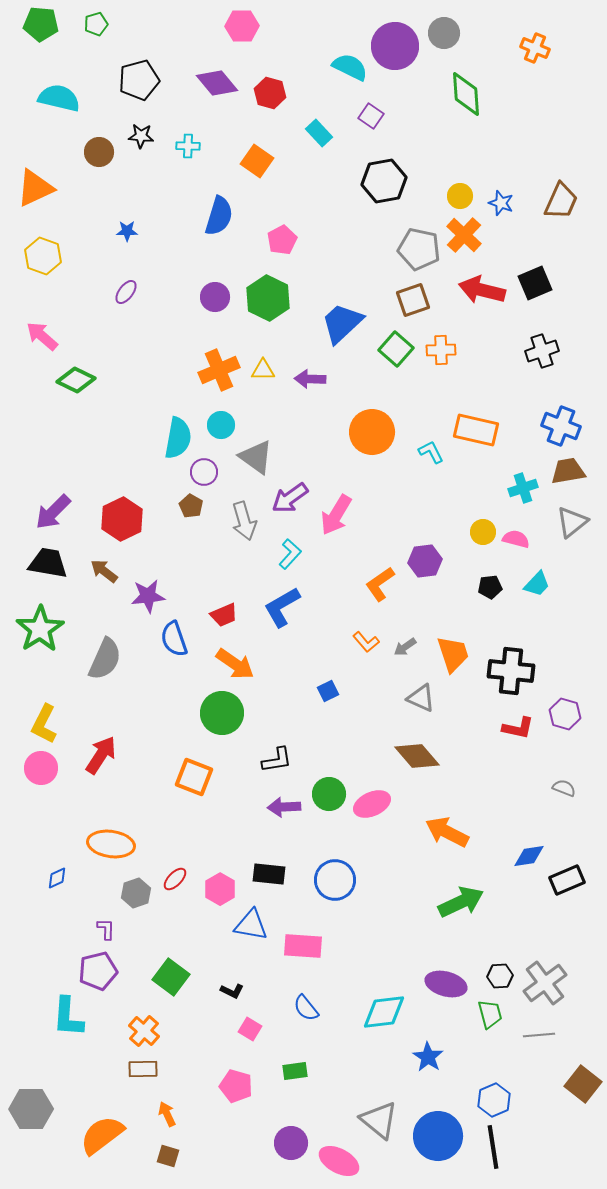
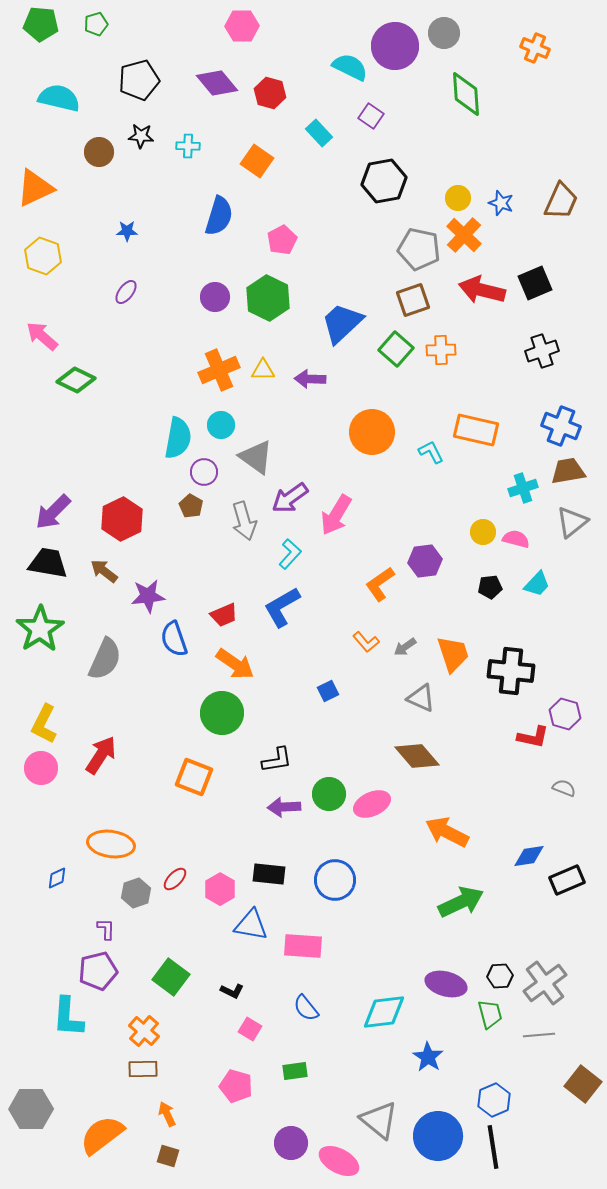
yellow circle at (460, 196): moved 2 px left, 2 px down
red L-shape at (518, 728): moved 15 px right, 9 px down
